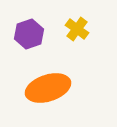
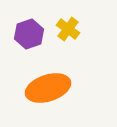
yellow cross: moved 9 px left
